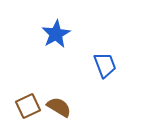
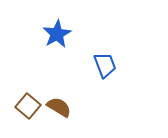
blue star: moved 1 px right
brown square: rotated 25 degrees counterclockwise
